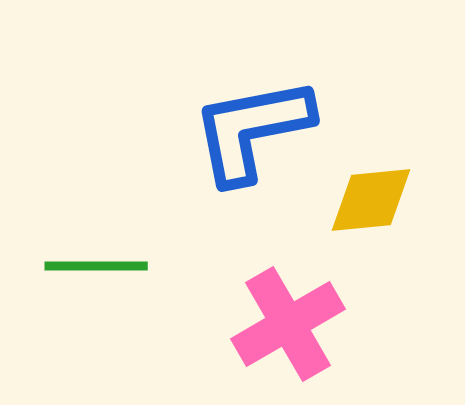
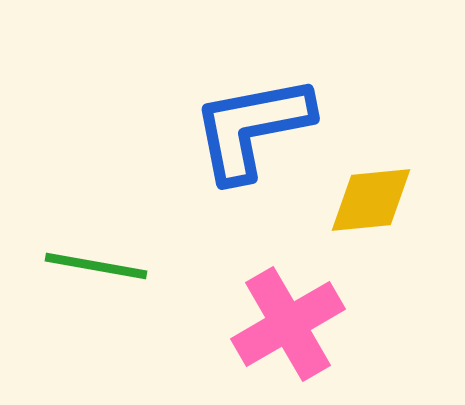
blue L-shape: moved 2 px up
green line: rotated 10 degrees clockwise
